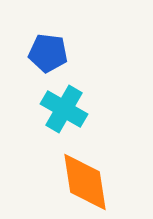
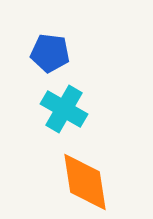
blue pentagon: moved 2 px right
